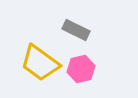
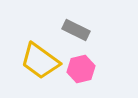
yellow trapezoid: moved 2 px up
